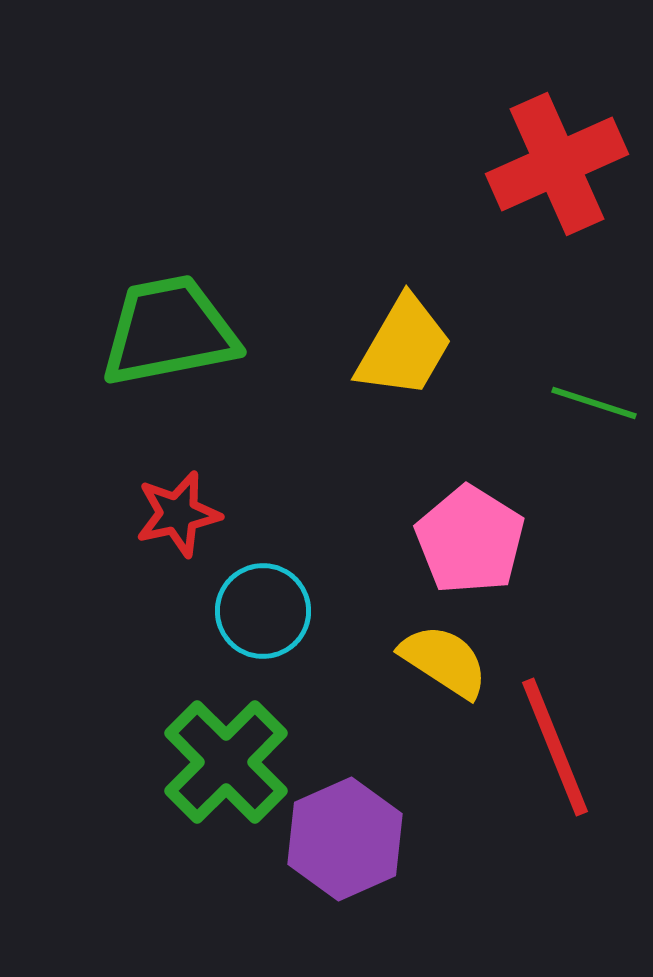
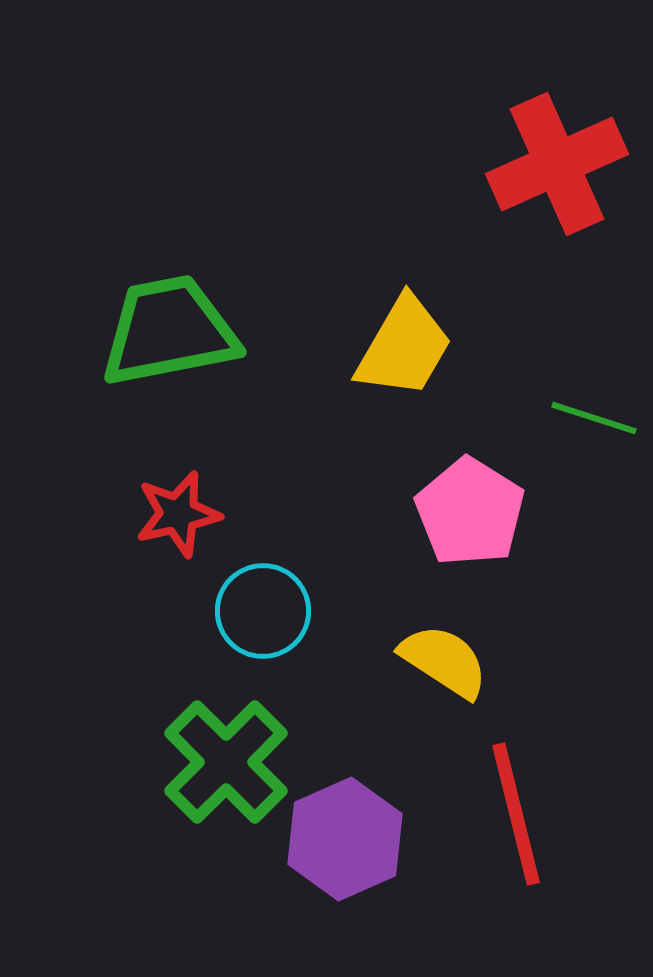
green line: moved 15 px down
pink pentagon: moved 28 px up
red line: moved 39 px left, 67 px down; rotated 8 degrees clockwise
